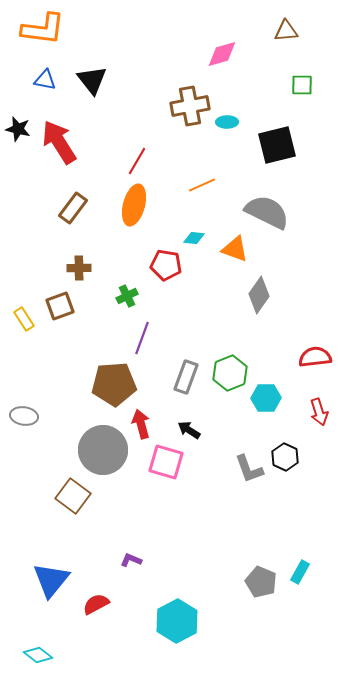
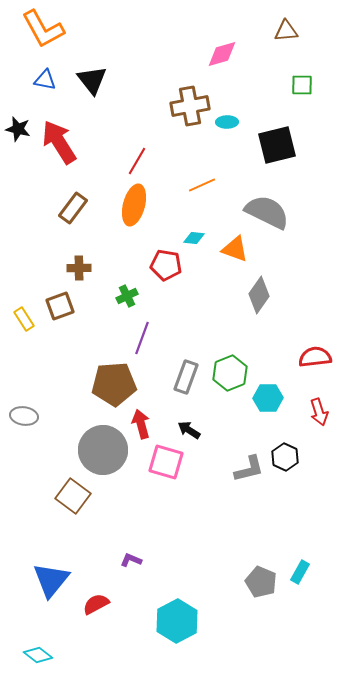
orange L-shape at (43, 29): rotated 54 degrees clockwise
cyan hexagon at (266, 398): moved 2 px right
gray L-shape at (249, 469): rotated 84 degrees counterclockwise
